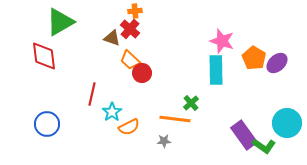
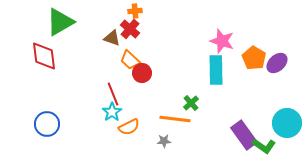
red line: moved 21 px right; rotated 35 degrees counterclockwise
